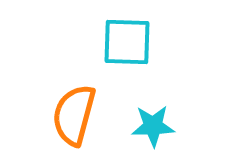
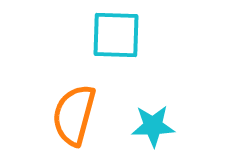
cyan square: moved 11 px left, 7 px up
